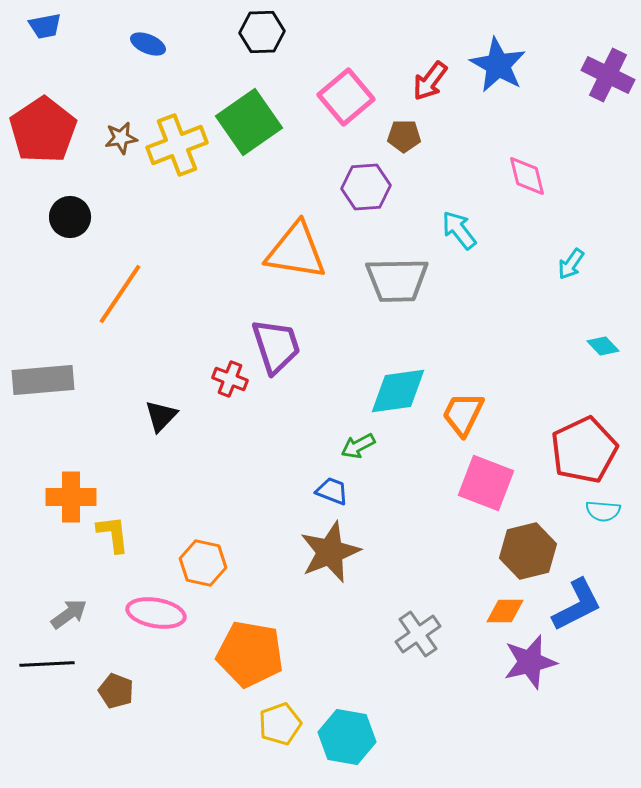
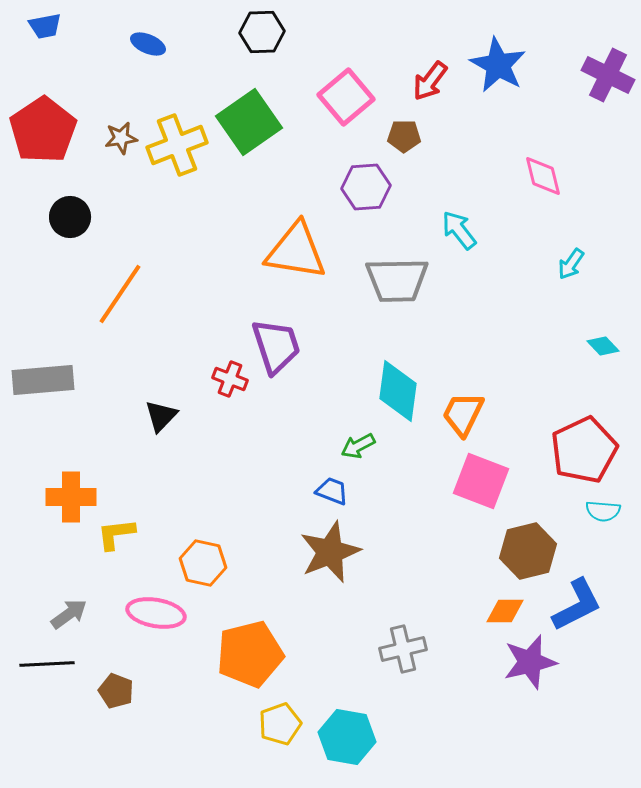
pink diamond at (527, 176): moved 16 px right
cyan diamond at (398, 391): rotated 74 degrees counterclockwise
pink square at (486, 483): moved 5 px left, 2 px up
yellow L-shape at (113, 534): moved 3 px right; rotated 90 degrees counterclockwise
gray cross at (418, 634): moved 15 px left, 15 px down; rotated 21 degrees clockwise
orange pentagon at (250, 654): rotated 24 degrees counterclockwise
